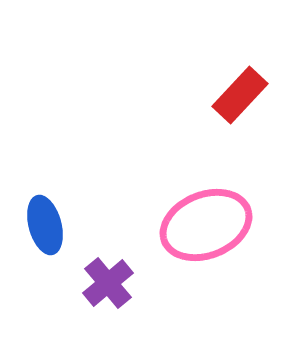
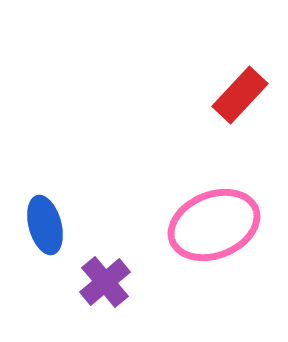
pink ellipse: moved 8 px right
purple cross: moved 3 px left, 1 px up
